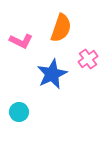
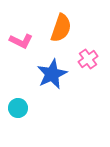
cyan circle: moved 1 px left, 4 px up
